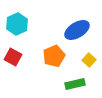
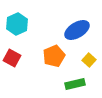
red square: moved 1 px left, 1 px down
